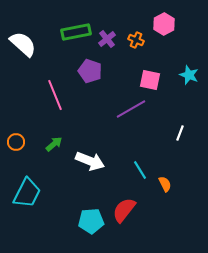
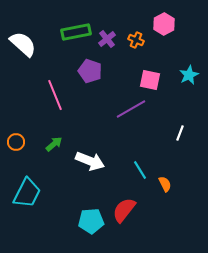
cyan star: rotated 24 degrees clockwise
